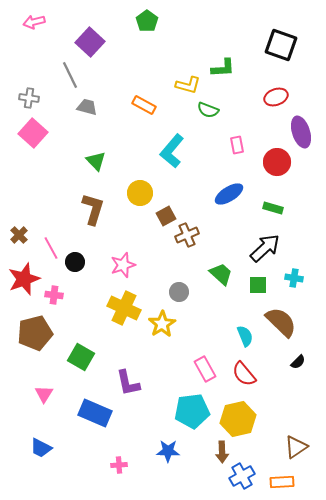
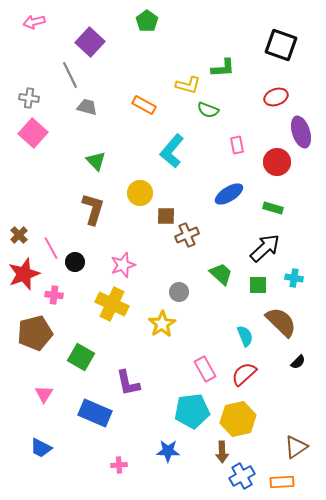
brown square at (166, 216): rotated 30 degrees clockwise
red star at (24, 279): moved 5 px up
yellow cross at (124, 308): moved 12 px left, 4 px up
red semicircle at (244, 374): rotated 88 degrees clockwise
